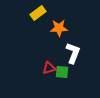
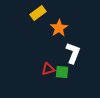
orange star: rotated 30 degrees counterclockwise
red triangle: moved 1 px left, 1 px down
